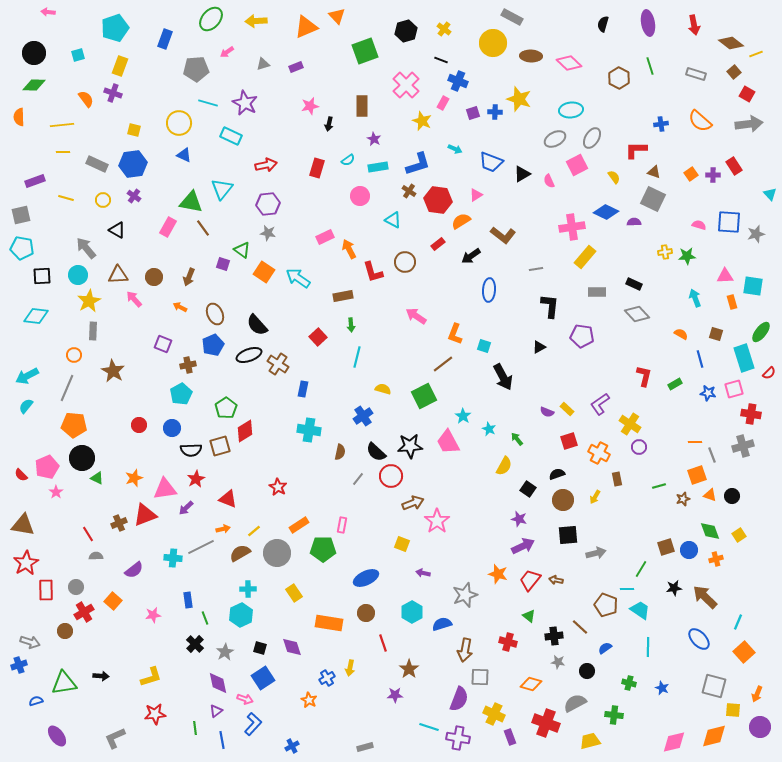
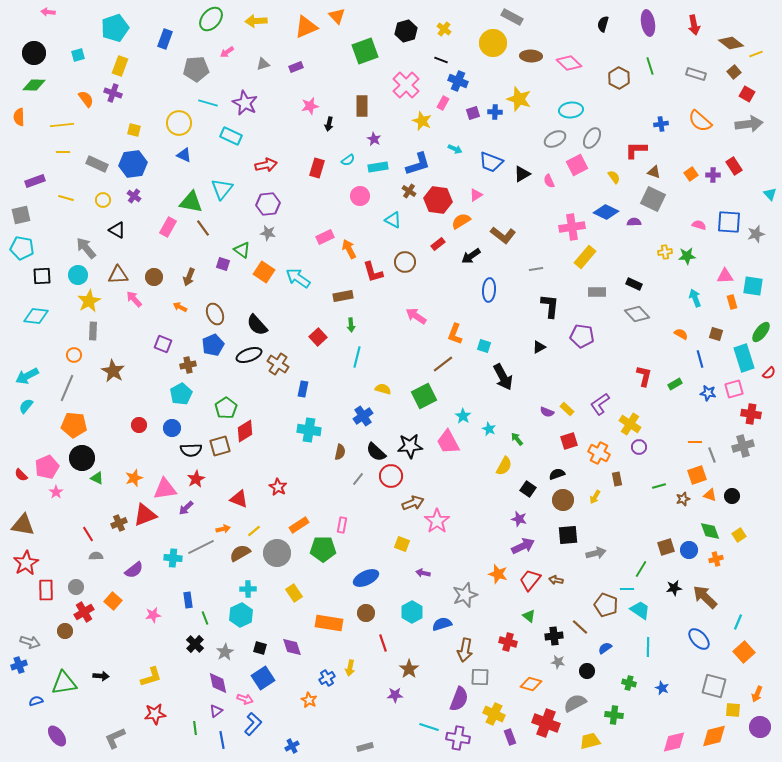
red triangle at (228, 499): moved 11 px right
